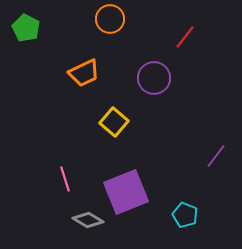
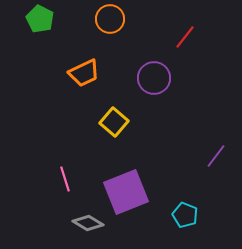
green pentagon: moved 14 px right, 9 px up
gray diamond: moved 3 px down
